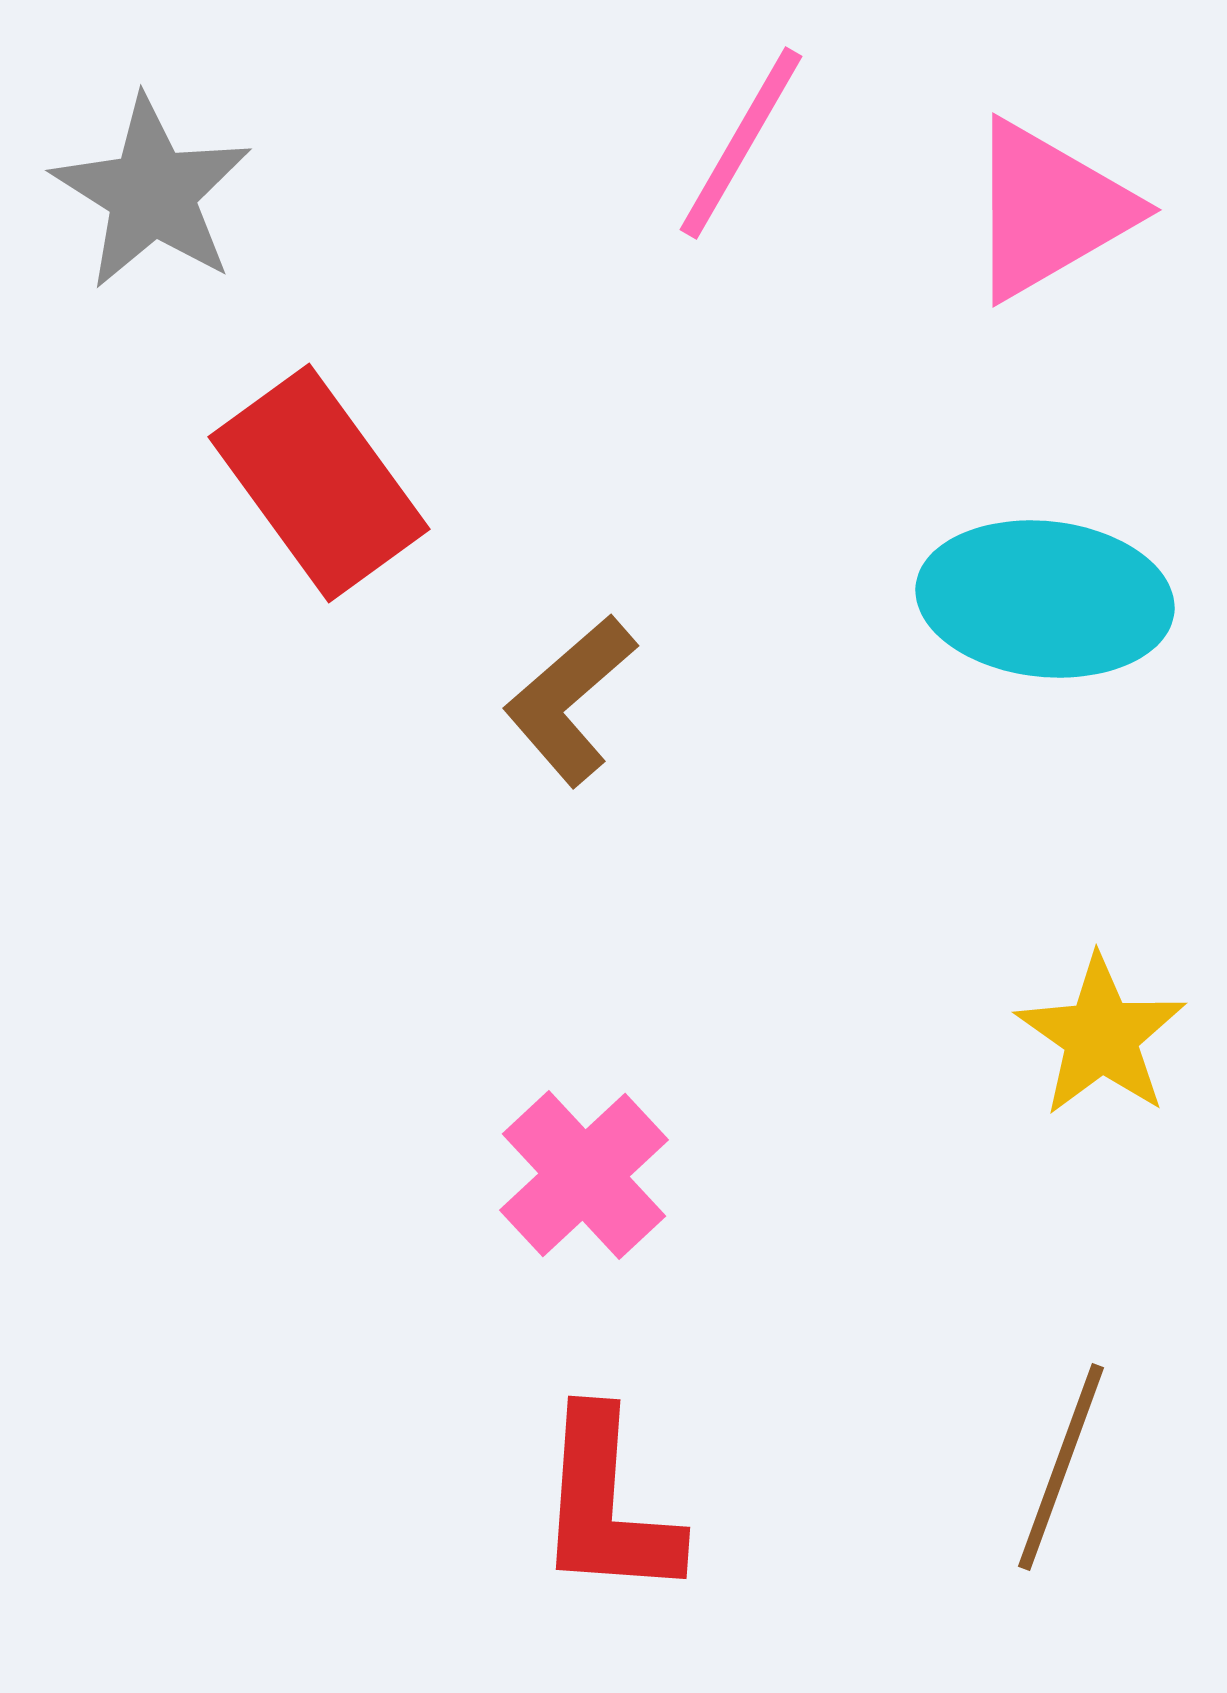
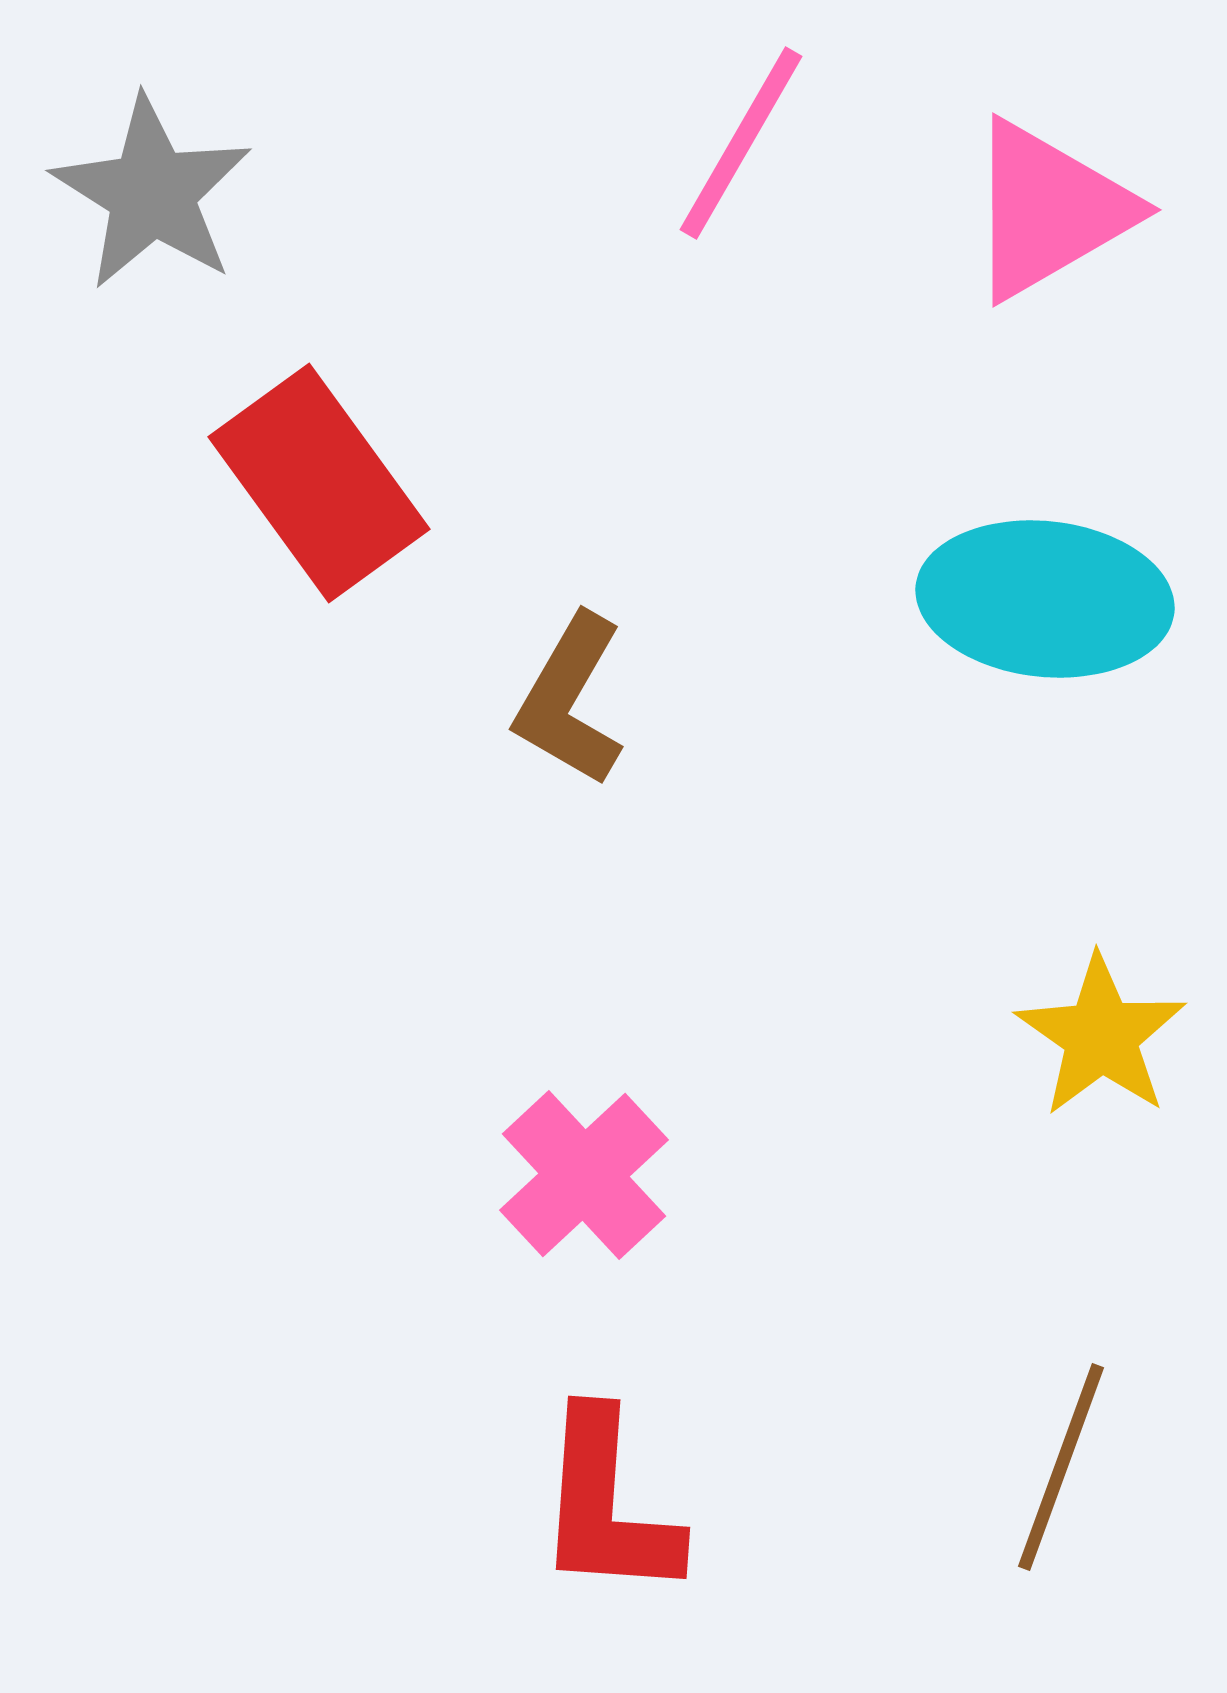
brown L-shape: rotated 19 degrees counterclockwise
